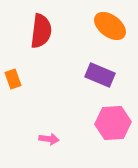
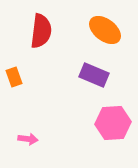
orange ellipse: moved 5 px left, 4 px down
purple rectangle: moved 6 px left
orange rectangle: moved 1 px right, 2 px up
pink arrow: moved 21 px left
